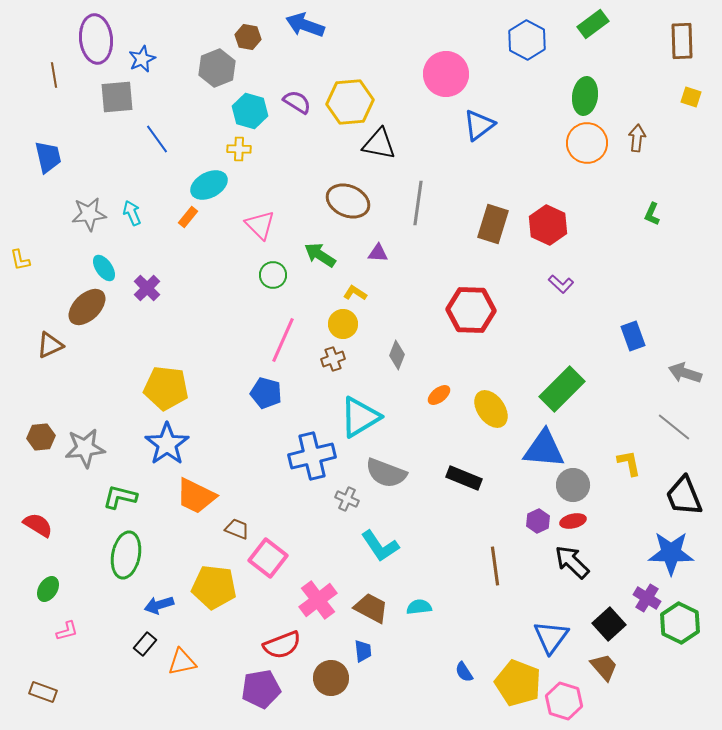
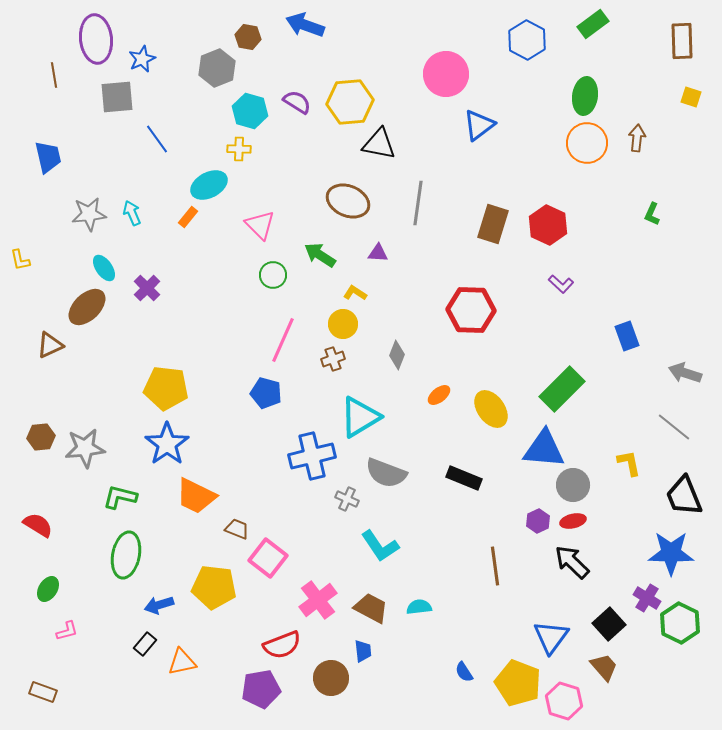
blue rectangle at (633, 336): moved 6 px left
